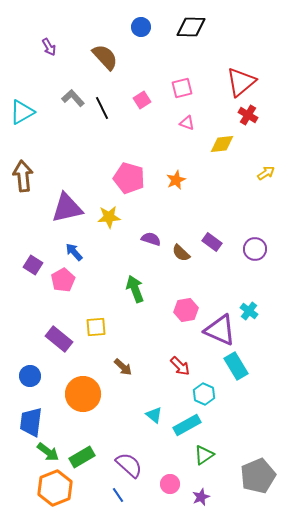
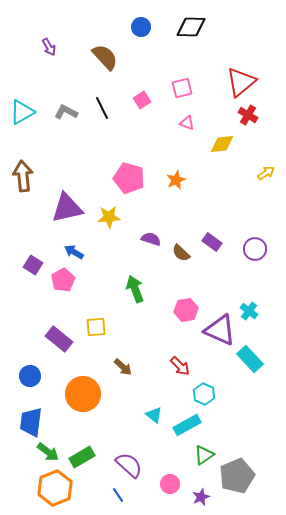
gray L-shape at (73, 98): moved 7 px left, 14 px down; rotated 20 degrees counterclockwise
blue arrow at (74, 252): rotated 18 degrees counterclockwise
cyan rectangle at (236, 366): moved 14 px right, 7 px up; rotated 12 degrees counterclockwise
gray pentagon at (258, 476): moved 21 px left
